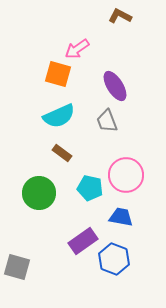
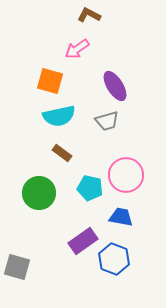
brown L-shape: moved 31 px left, 1 px up
orange square: moved 8 px left, 7 px down
cyan semicircle: rotated 12 degrees clockwise
gray trapezoid: rotated 85 degrees counterclockwise
